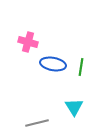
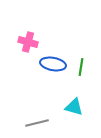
cyan triangle: rotated 42 degrees counterclockwise
